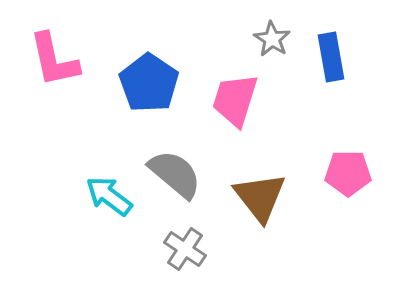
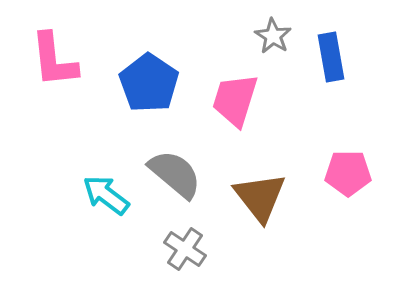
gray star: moved 1 px right, 3 px up
pink L-shape: rotated 6 degrees clockwise
cyan arrow: moved 3 px left, 1 px up
